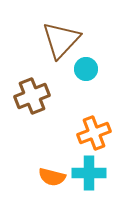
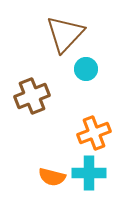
brown triangle: moved 4 px right, 6 px up
